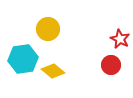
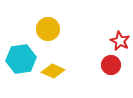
red star: moved 2 px down
cyan hexagon: moved 2 px left
yellow diamond: rotated 15 degrees counterclockwise
